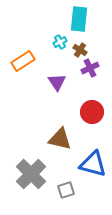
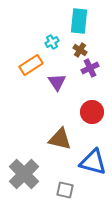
cyan rectangle: moved 2 px down
cyan cross: moved 8 px left
orange rectangle: moved 8 px right, 4 px down
blue triangle: moved 2 px up
gray cross: moved 7 px left
gray square: moved 1 px left; rotated 30 degrees clockwise
